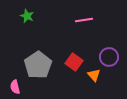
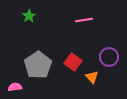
green star: moved 2 px right; rotated 16 degrees clockwise
red square: moved 1 px left
orange triangle: moved 2 px left, 2 px down
pink semicircle: rotated 96 degrees clockwise
